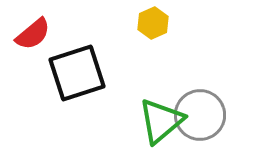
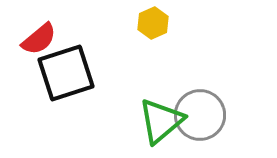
red semicircle: moved 6 px right, 5 px down
black square: moved 11 px left
